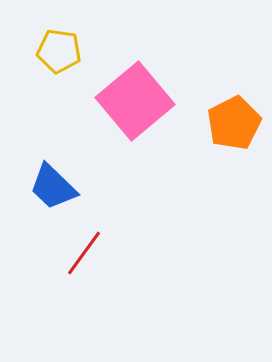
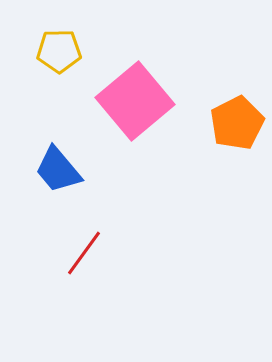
yellow pentagon: rotated 9 degrees counterclockwise
orange pentagon: moved 3 px right
blue trapezoid: moved 5 px right, 17 px up; rotated 6 degrees clockwise
